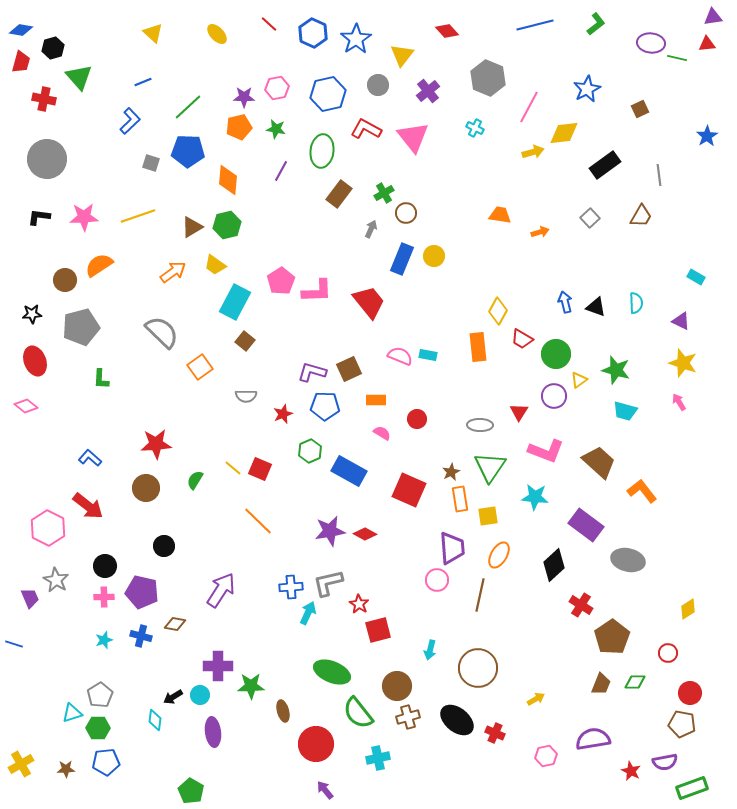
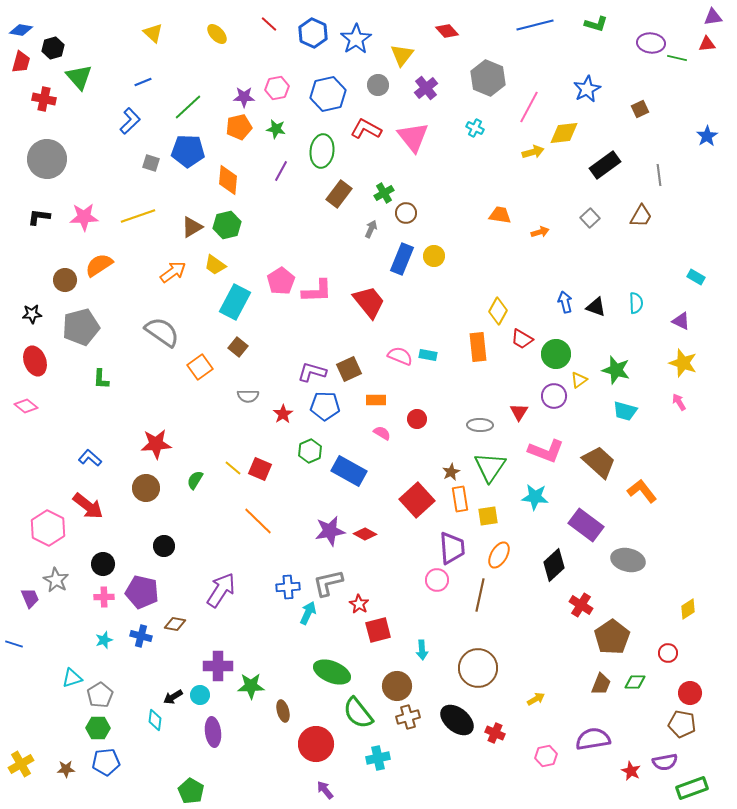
green L-shape at (596, 24): rotated 55 degrees clockwise
purple cross at (428, 91): moved 2 px left, 3 px up
gray semicircle at (162, 332): rotated 9 degrees counterclockwise
brown square at (245, 341): moved 7 px left, 6 px down
gray semicircle at (246, 396): moved 2 px right
red star at (283, 414): rotated 12 degrees counterclockwise
red square at (409, 490): moved 8 px right, 10 px down; rotated 24 degrees clockwise
black circle at (105, 566): moved 2 px left, 2 px up
blue cross at (291, 587): moved 3 px left
cyan arrow at (430, 650): moved 8 px left; rotated 18 degrees counterclockwise
cyan triangle at (72, 713): moved 35 px up
